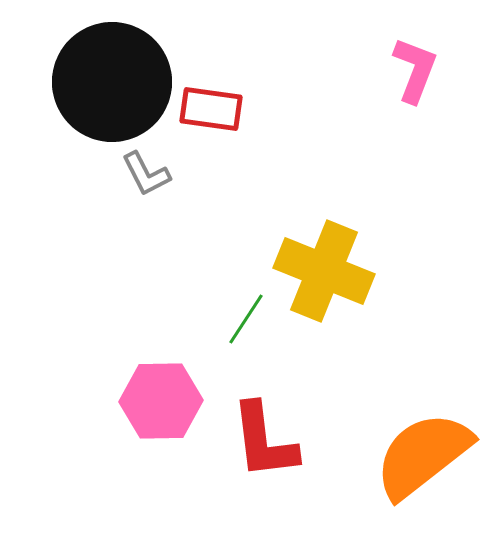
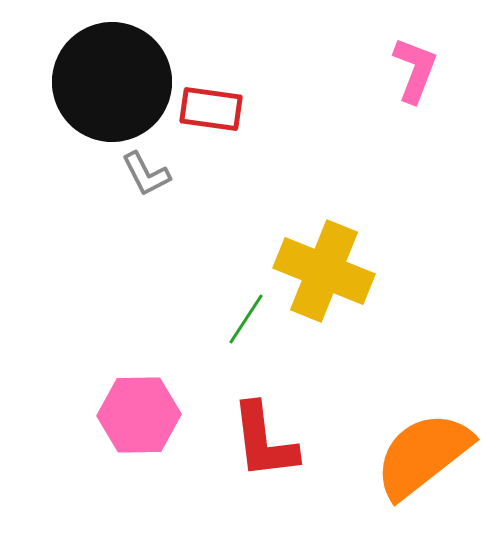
pink hexagon: moved 22 px left, 14 px down
